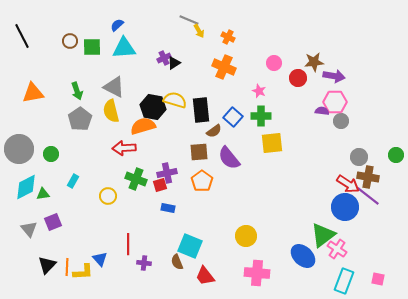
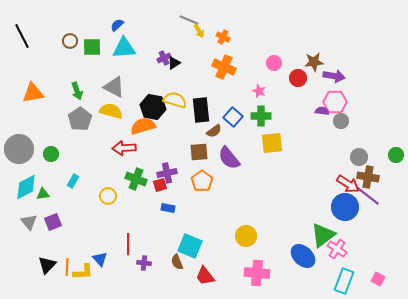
orange cross at (228, 37): moved 5 px left
yellow semicircle at (111, 111): rotated 120 degrees clockwise
gray triangle at (29, 229): moved 7 px up
pink square at (378, 279): rotated 16 degrees clockwise
